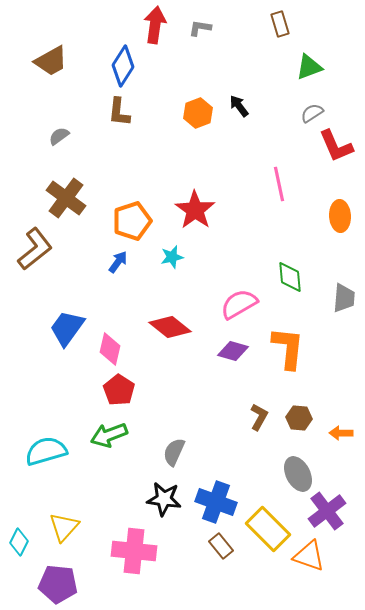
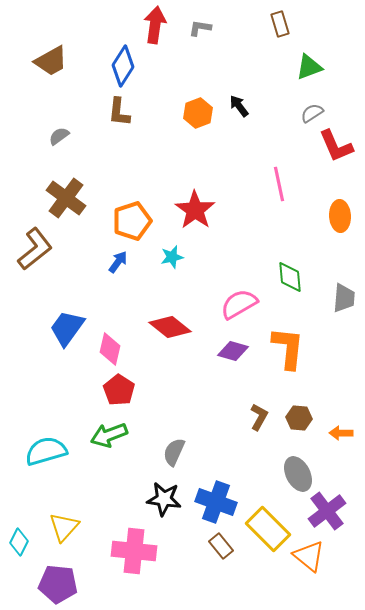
orange triangle at (309, 556): rotated 20 degrees clockwise
